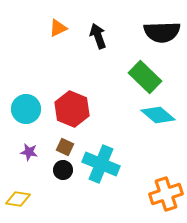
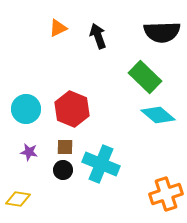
brown square: rotated 24 degrees counterclockwise
